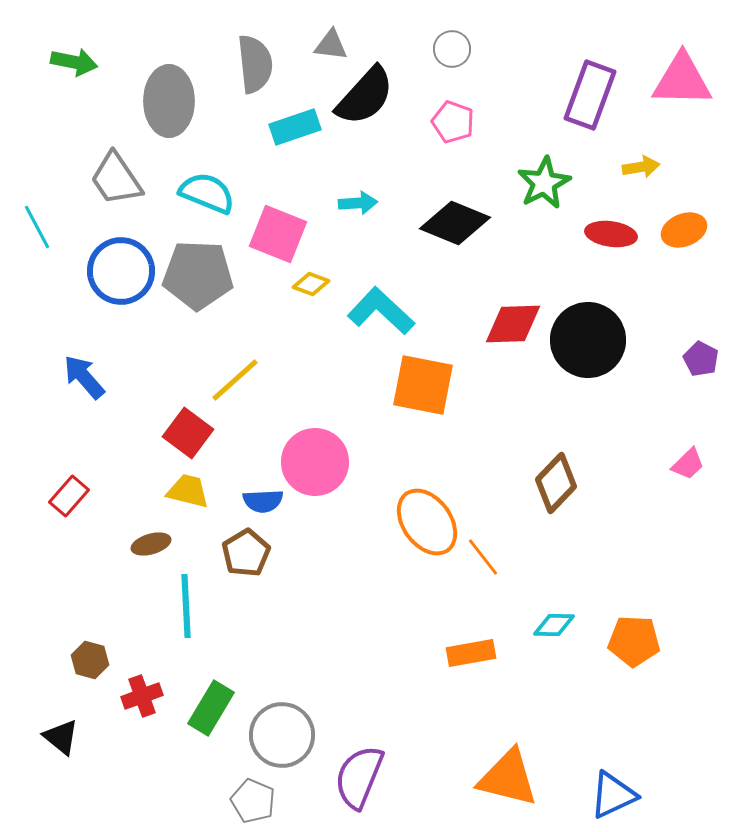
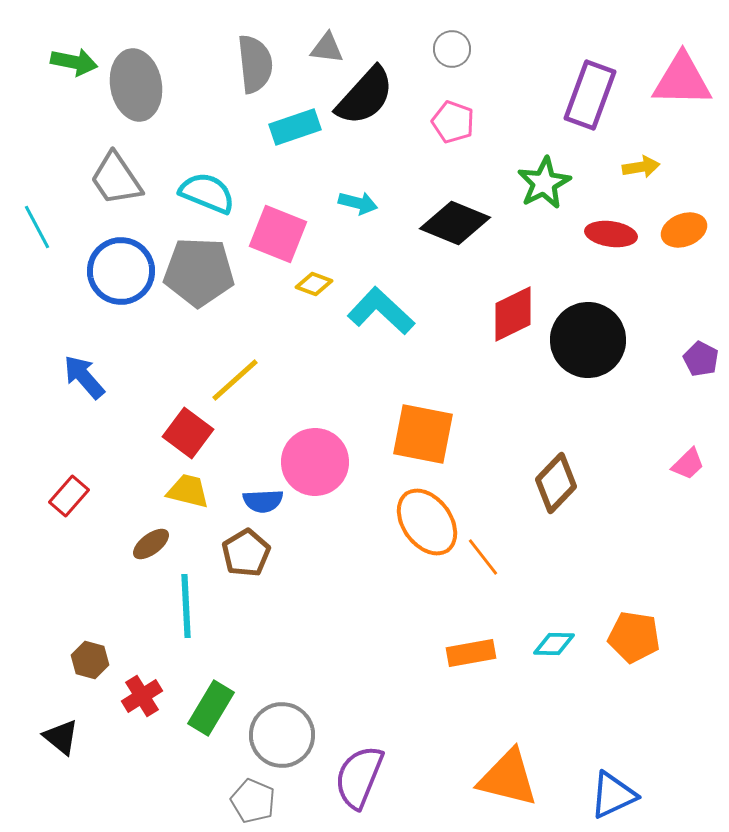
gray triangle at (331, 45): moved 4 px left, 3 px down
gray ellipse at (169, 101): moved 33 px left, 16 px up; rotated 10 degrees counterclockwise
cyan arrow at (358, 203): rotated 18 degrees clockwise
gray pentagon at (198, 275): moved 1 px right, 3 px up
yellow diamond at (311, 284): moved 3 px right
red diamond at (513, 324): moved 10 px up; rotated 24 degrees counterclockwise
orange square at (423, 385): moved 49 px down
brown ellipse at (151, 544): rotated 21 degrees counterclockwise
cyan diamond at (554, 625): moved 19 px down
orange pentagon at (634, 641): moved 4 px up; rotated 6 degrees clockwise
red cross at (142, 696): rotated 12 degrees counterclockwise
